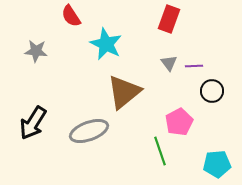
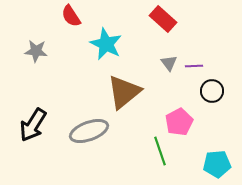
red rectangle: moved 6 px left; rotated 68 degrees counterclockwise
black arrow: moved 2 px down
